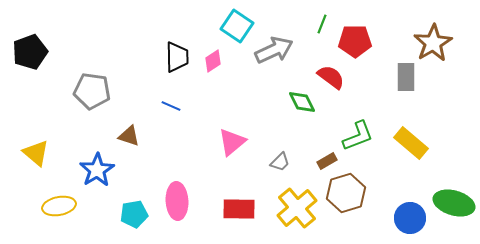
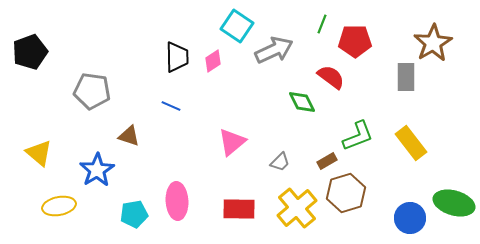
yellow rectangle: rotated 12 degrees clockwise
yellow triangle: moved 3 px right
